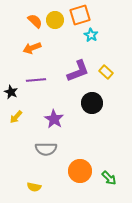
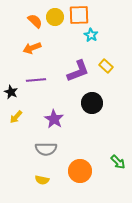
orange square: moved 1 px left; rotated 15 degrees clockwise
yellow circle: moved 3 px up
yellow rectangle: moved 6 px up
green arrow: moved 9 px right, 16 px up
yellow semicircle: moved 8 px right, 7 px up
